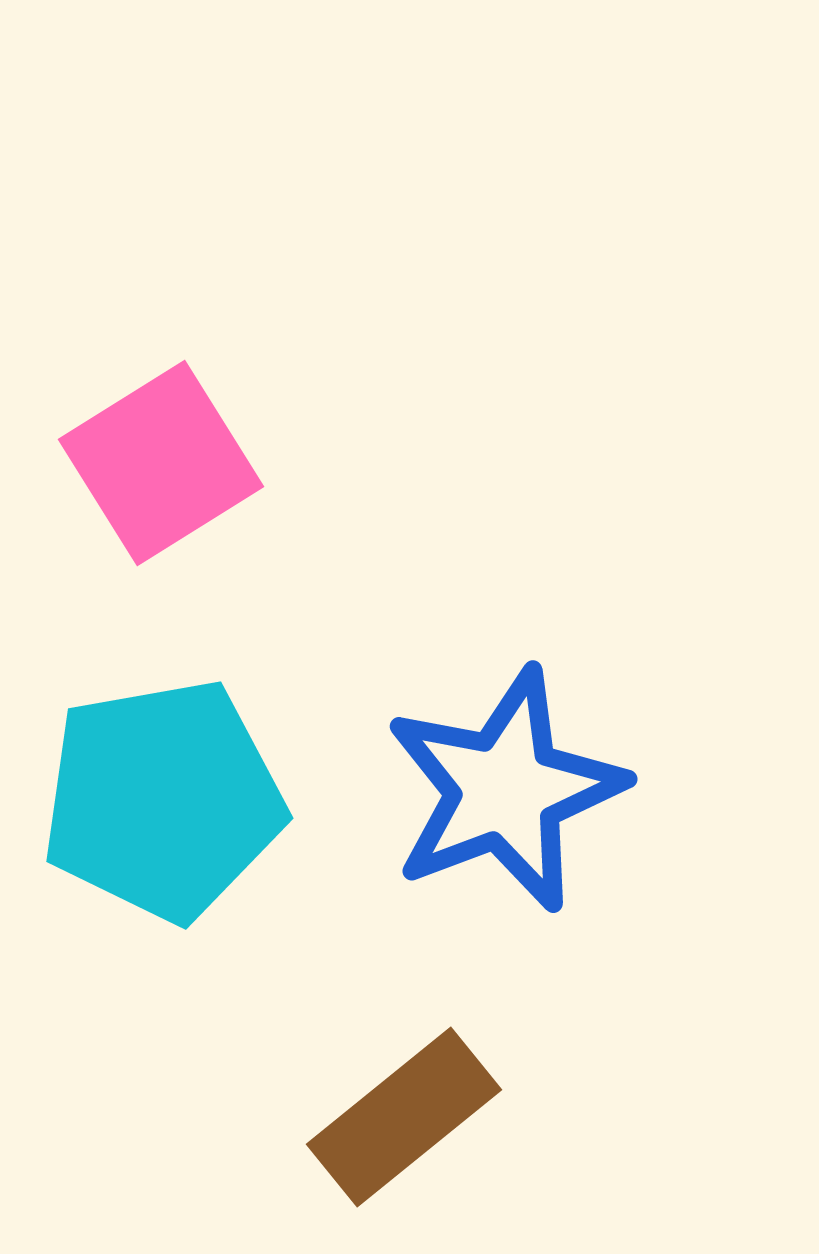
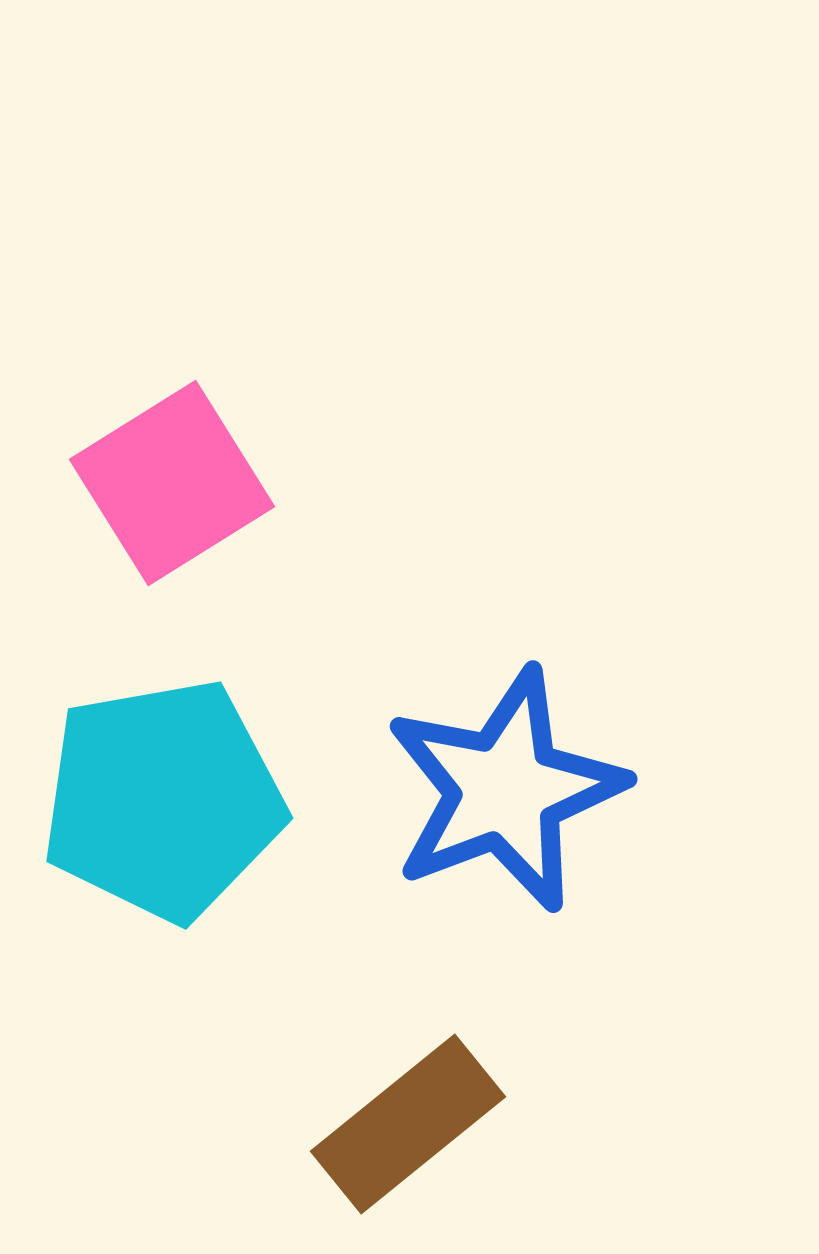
pink square: moved 11 px right, 20 px down
brown rectangle: moved 4 px right, 7 px down
